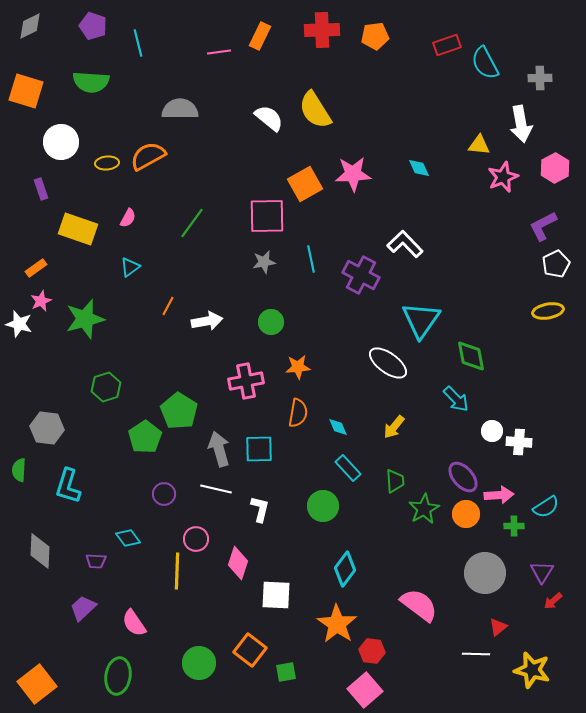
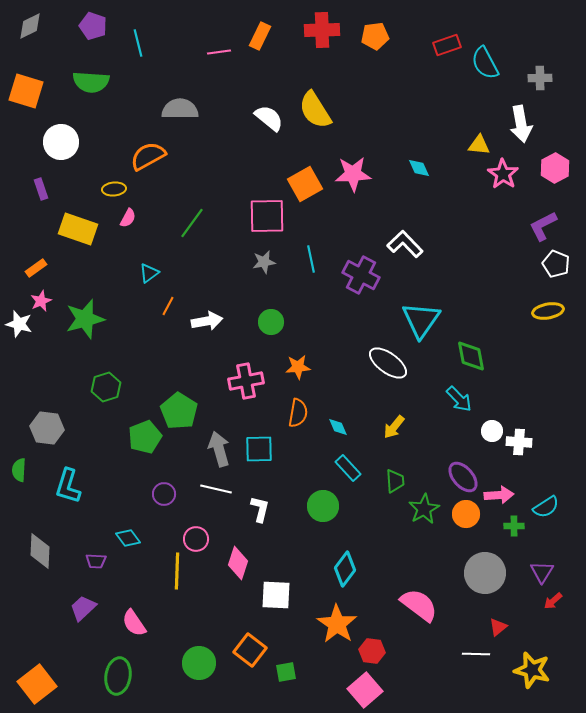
yellow ellipse at (107, 163): moved 7 px right, 26 px down
pink star at (503, 177): moved 3 px up; rotated 16 degrees counterclockwise
white pentagon at (556, 264): rotated 24 degrees counterclockwise
cyan triangle at (130, 267): moved 19 px right, 6 px down
cyan arrow at (456, 399): moved 3 px right
green pentagon at (145, 437): rotated 12 degrees clockwise
